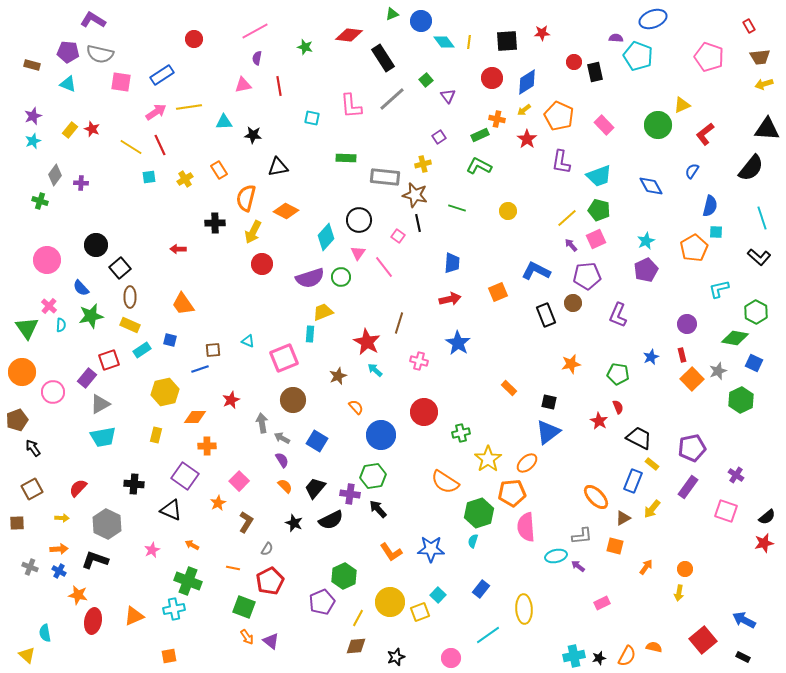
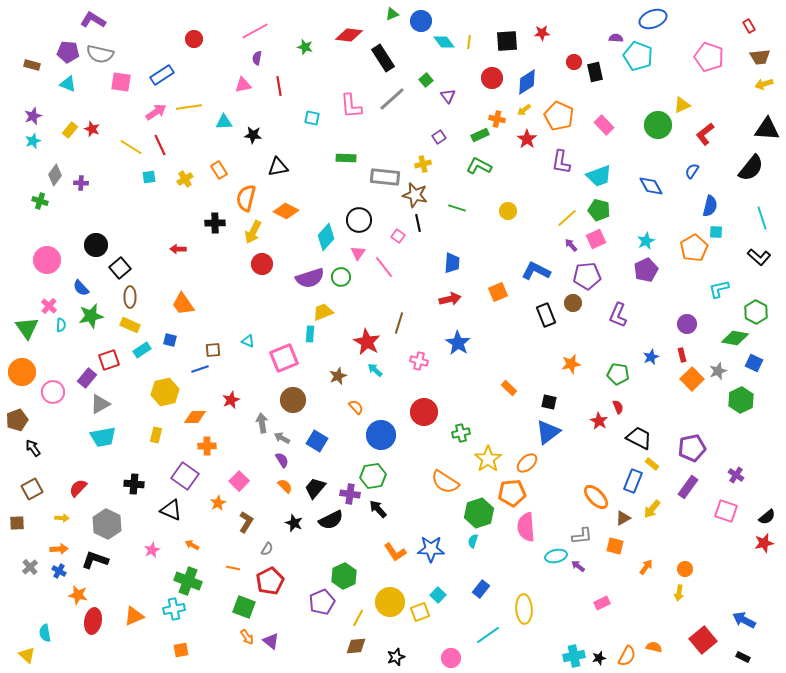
orange L-shape at (391, 552): moved 4 px right
gray cross at (30, 567): rotated 28 degrees clockwise
orange square at (169, 656): moved 12 px right, 6 px up
